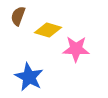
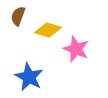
pink star: rotated 20 degrees clockwise
